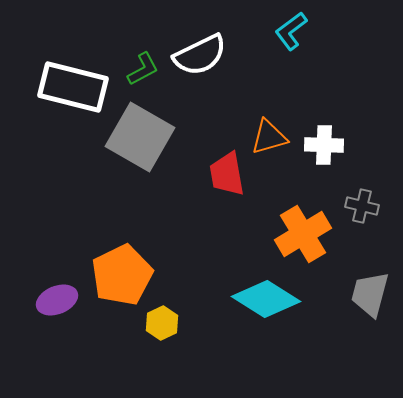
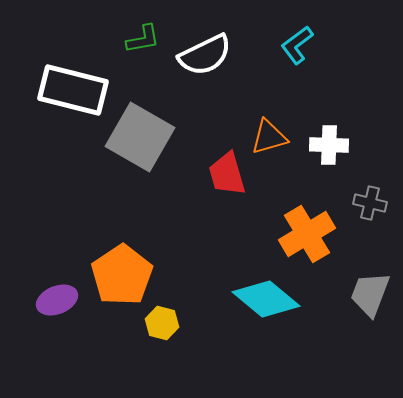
cyan L-shape: moved 6 px right, 14 px down
white semicircle: moved 5 px right
green L-shape: moved 30 px up; rotated 18 degrees clockwise
white rectangle: moved 3 px down
white cross: moved 5 px right
red trapezoid: rotated 6 degrees counterclockwise
gray cross: moved 8 px right, 3 px up
orange cross: moved 4 px right
orange pentagon: rotated 8 degrees counterclockwise
gray trapezoid: rotated 6 degrees clockwise
cyan diamond: rotated 8 degrees clockwise
yellow hexagon: rotated 20 degrees counterclockwise
